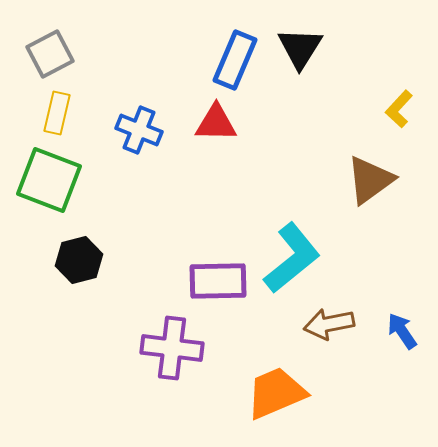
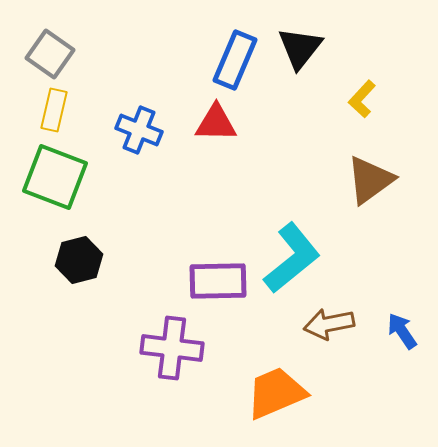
black triangle: rotated 6 degrees clockwise
gray square: rotated 27 degrees counterclockwise
yellow L-shape: moved 37 px left, 10 px up
yellow rectangle: moved 3 px left, 3 px up
green square: moved 6 px right, 3 px up
